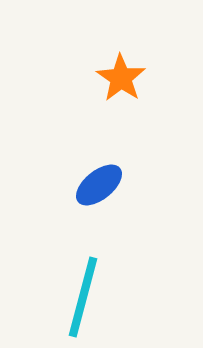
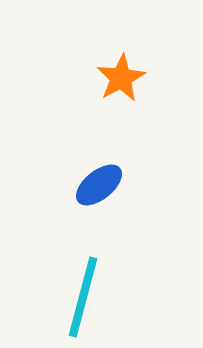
orange star: rotated 9 degrees clockwise
